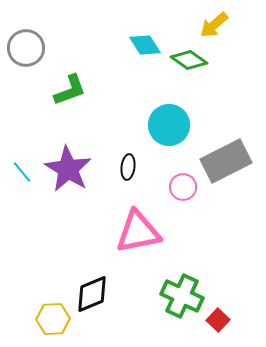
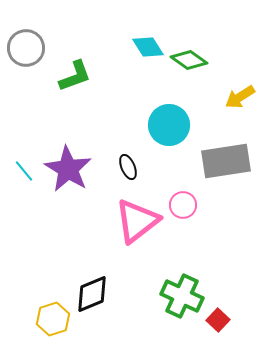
yellow arrow: moved 26 px right, 72 px down; rotated 8 degrees clockwise
cyan diamond: moved 3 px right, 2 px down
green L-shape: moved 5 px right, 14 px up
gray rectangle: rotated 18 degrees clockwise
black ellipse: rotated 30 degrees counterclockwise
cyan line: moved 2 px right, 1 px up
pink circle: moved 18 px down
pink triangle: moved 1 px left, 11 px up; rotated 27 degrees counterclockwise
yellow hexagon: rotated 16 degrees counterclockwise
